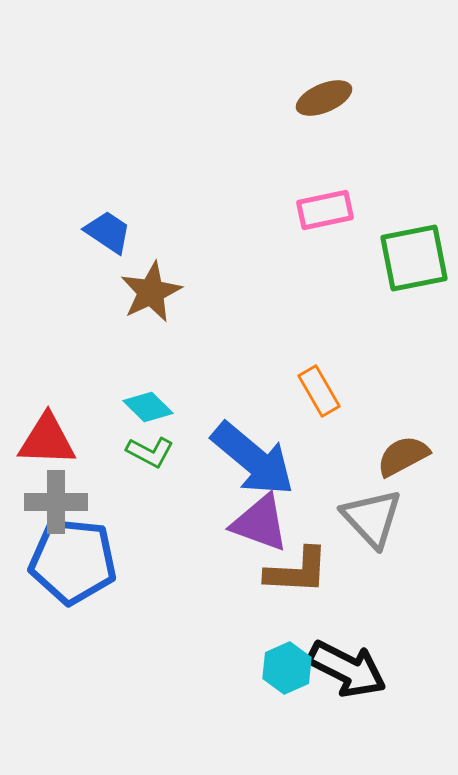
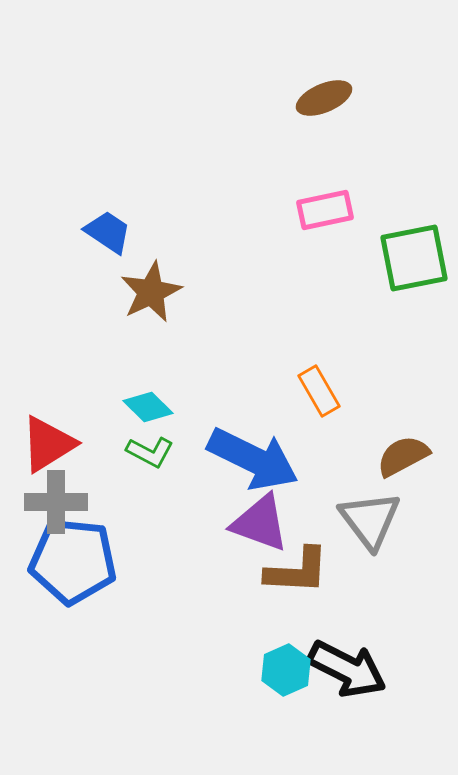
red triangle: moved 1 px right, 4 px down; rotated 34 degrees counterclockwise
blue arrow: rotated 14 degrees counterclockwise
gray triangle: moved 2 px left, 2 px down; rotated 6 degrees clockwise
cyan hexagon: moved 1 px left, 2 px down
